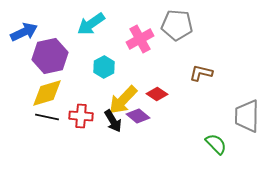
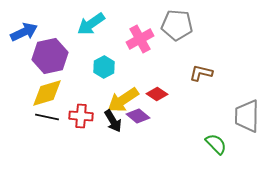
yellow arrow: rotated 12 degrees clockwise
